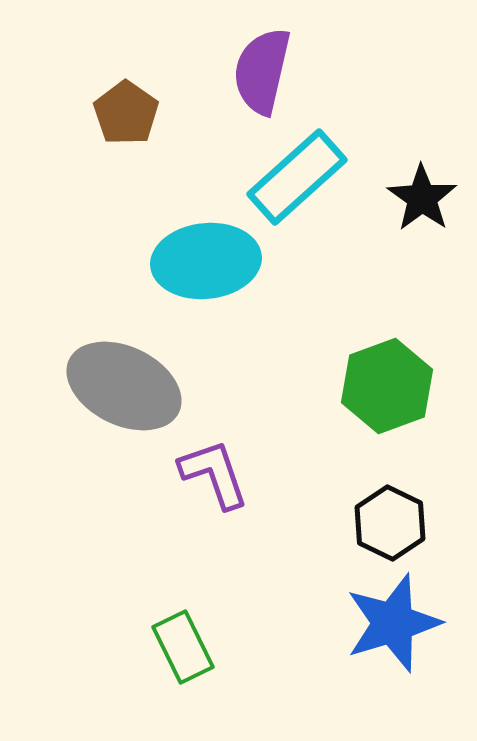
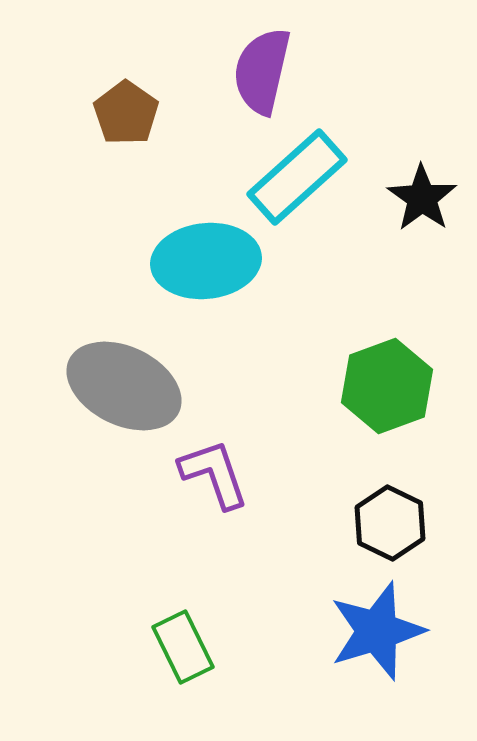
blue star: moved 16 px left, 8 px down
